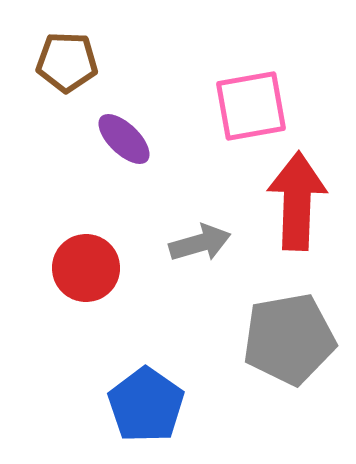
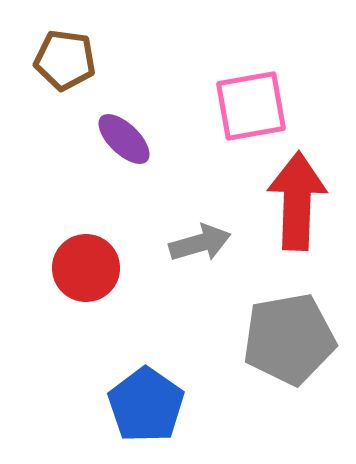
brown pentagon: moved 2 px left, 2 px up; rotated 6 degrees clockwise
